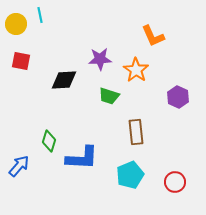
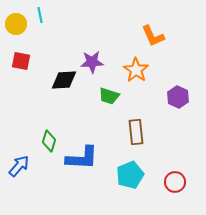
purple star: moved 8 px left, 3 px down
